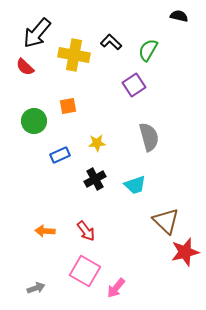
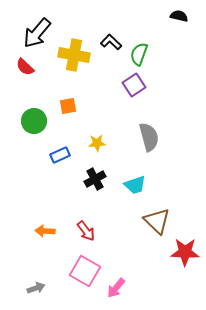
green semicircle: moved 9 px left, 4 px down; rotated 10 degrees counterclockwise
brown triangle: moved 9 px left
red star: rotated 16 degrees clockwise
